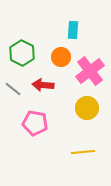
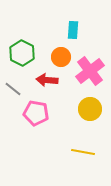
red arrow: moved 4 px right, 5 px up
yellow circle: moved 3 px right, 1 px down
pink pentagon: moved 1 px right, 10 px up
yellow line: rotated 15 degrees clockwise
